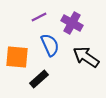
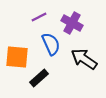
blue semicircle: moved 1 px right, 1 px up
black arrow: moved 2 px left, 2 px down
black rectangle: moved 1 px up
